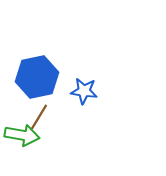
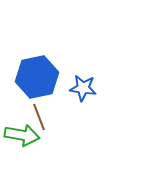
blue star: moved 1 px left, 3 px up
brown line: rotated 52 degrees counterclockwise
